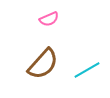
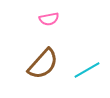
pink semicircle: rotated 12 degrees clockwise
